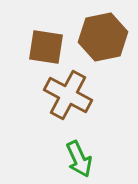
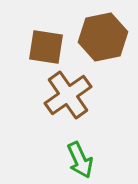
brown cross: rotated 27 degrees clockwise
green arrow: moved 1 px right, 1 px down
